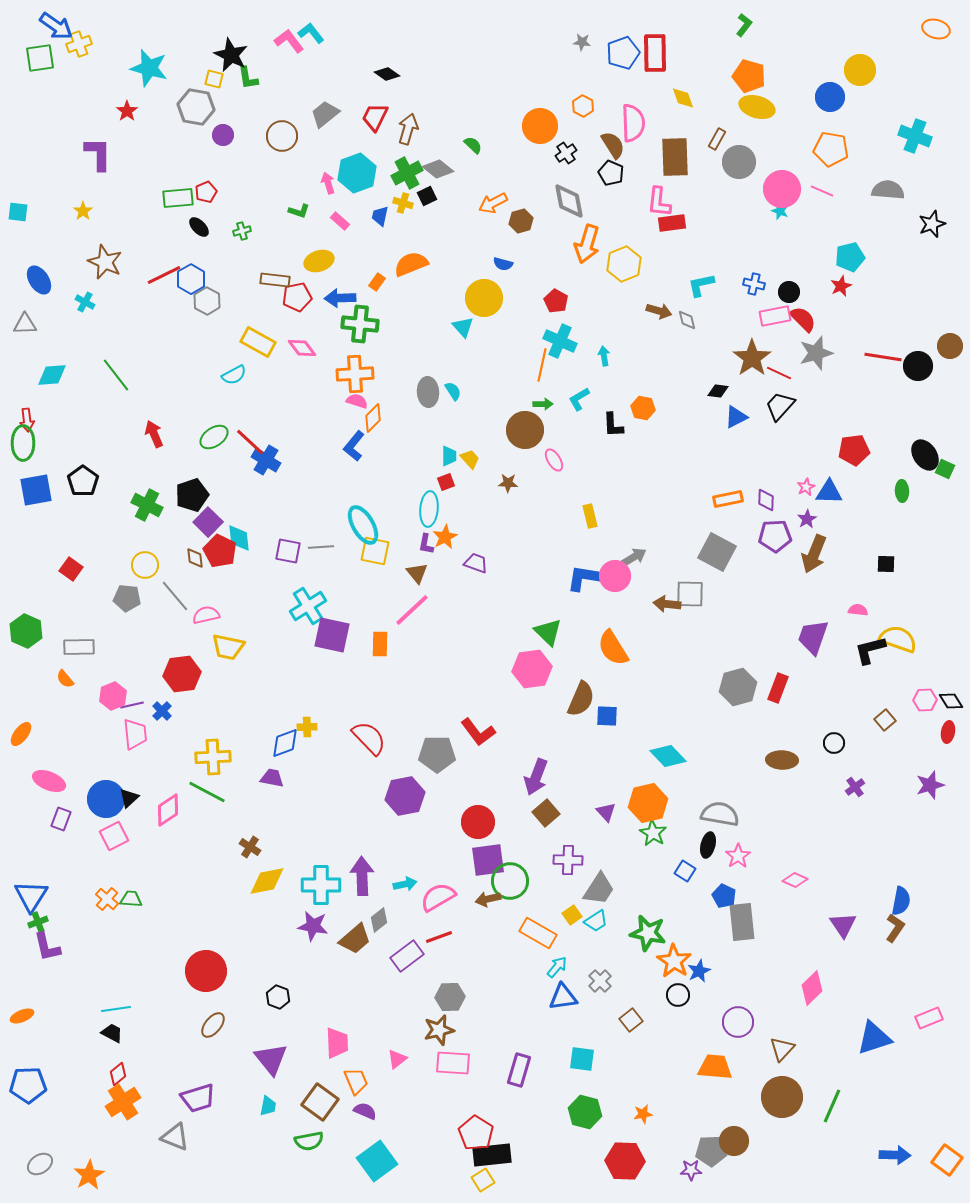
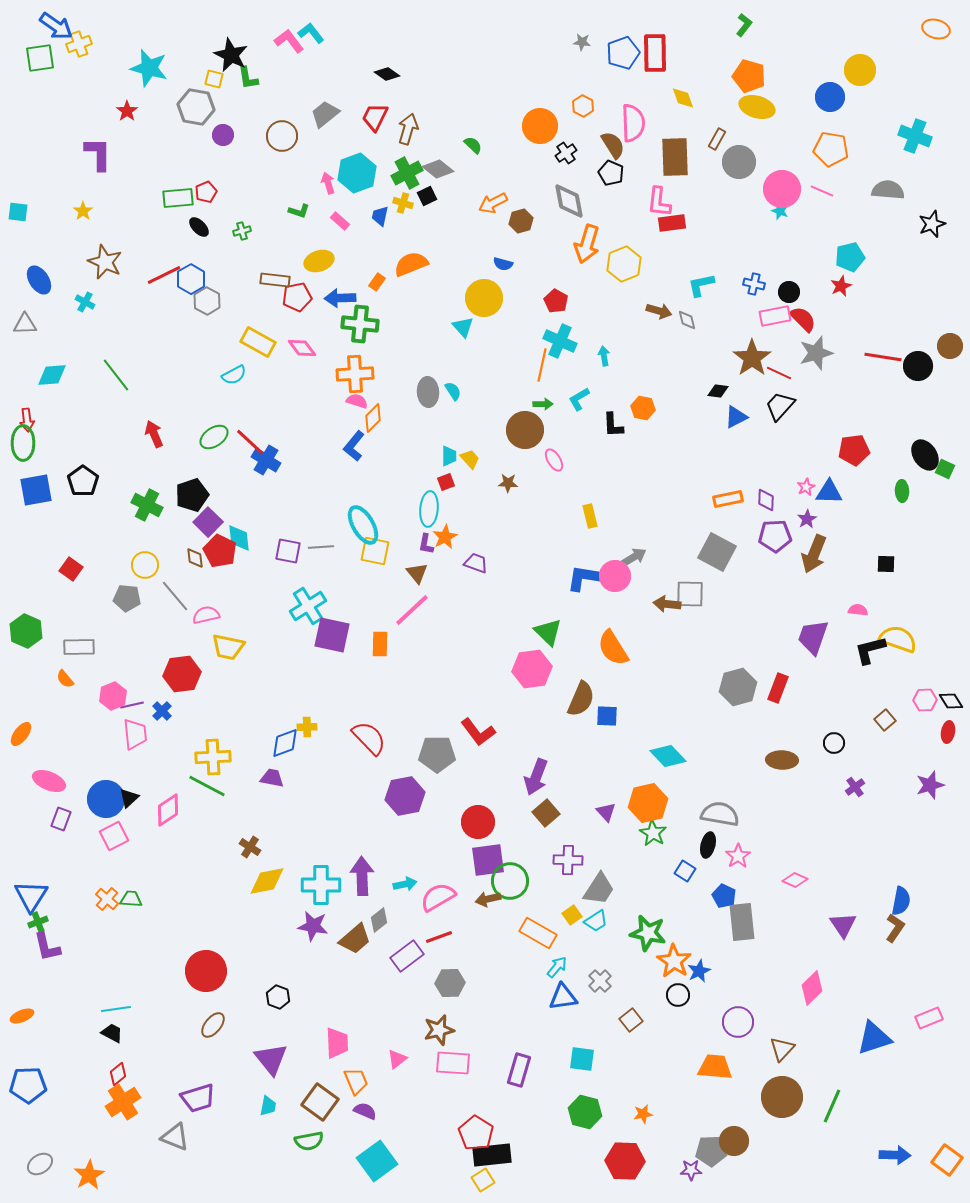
green line at (207, 792): moved 6 px up
gray hexagon at (450, 997): moved 14 px up
